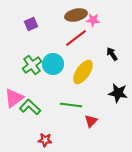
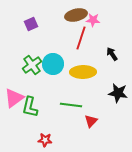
red line: moved 5 px right; rotated 35 degrees counterclockwise
yellow ellipse: rotated 55 degrees clockwise
green L-shape: rotated 120 degrees counterclockwise
